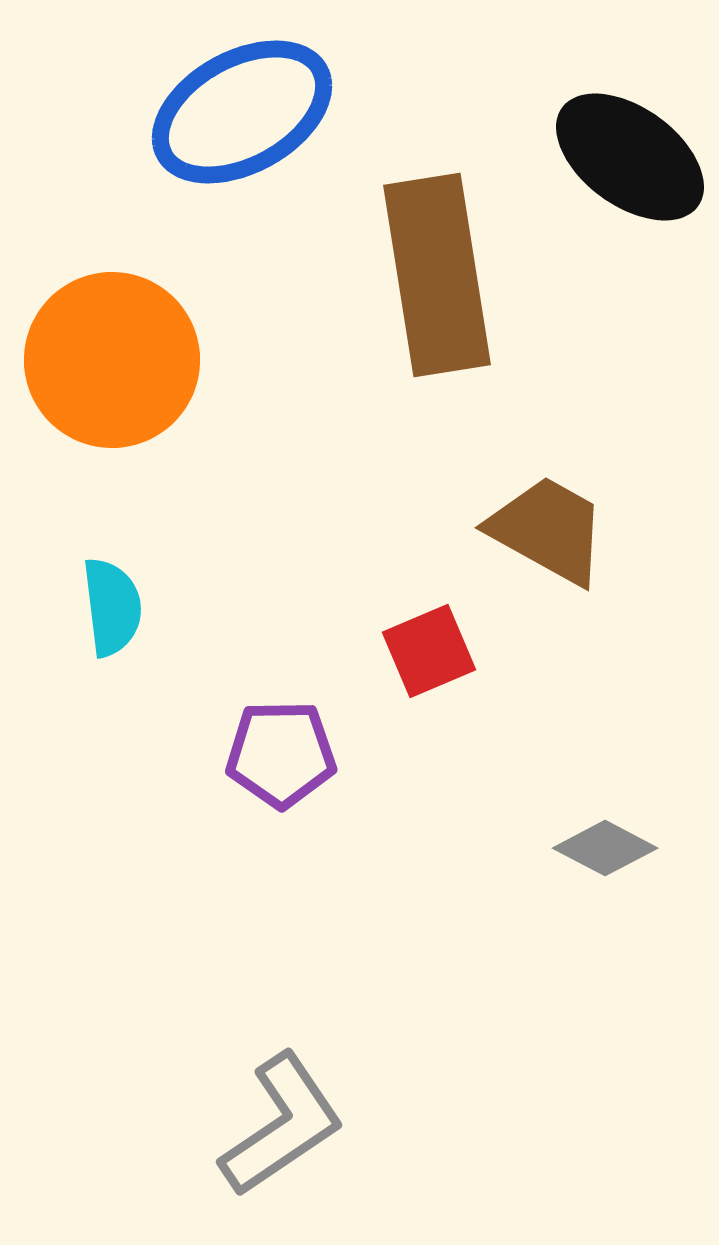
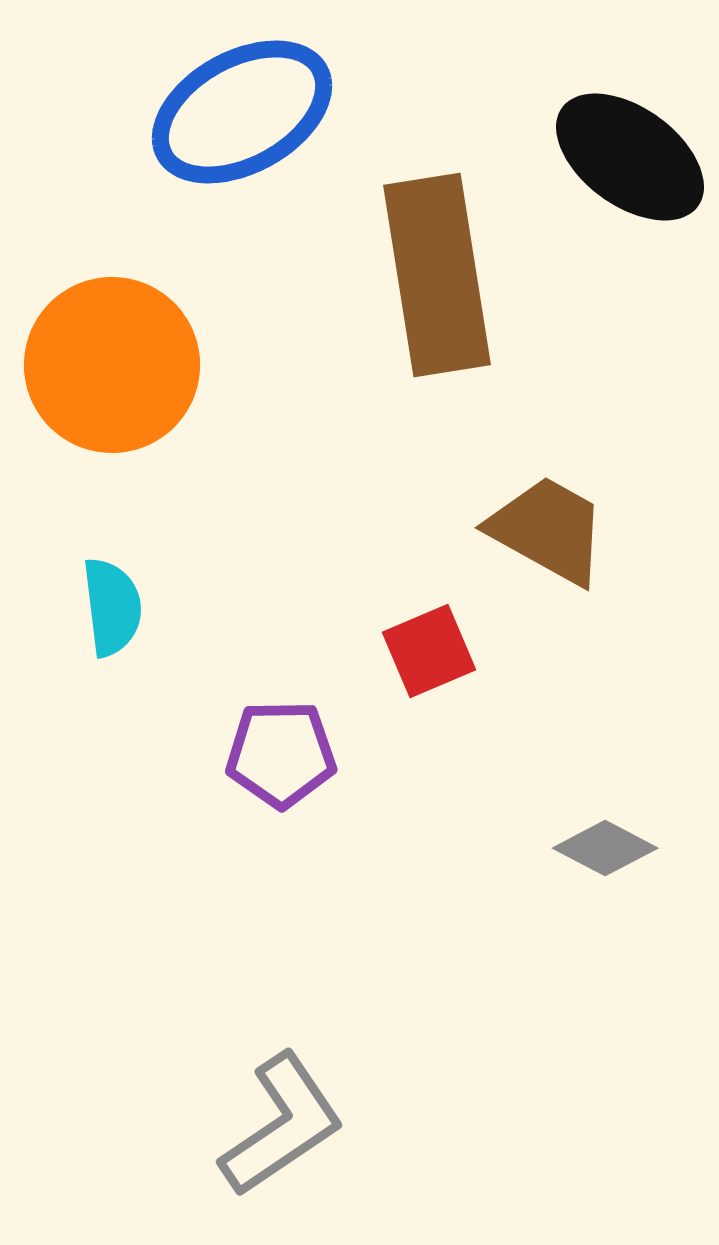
orange circle: moved 5 px down
